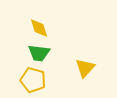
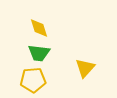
yellow pentagon: rotated 20 degrees counterclockwise
